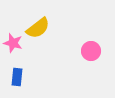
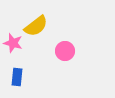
yellow semicircle: moved 2 px left, 2 px up
pink circle: moved 26 px left
